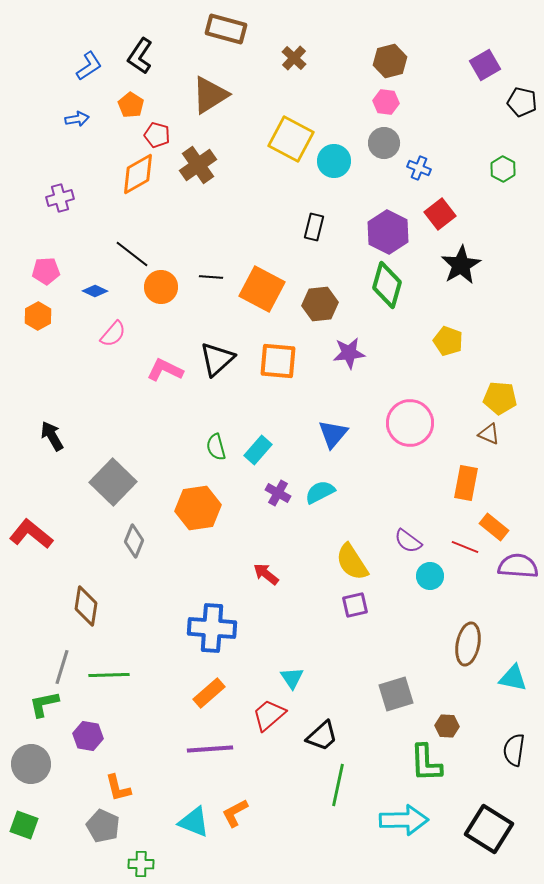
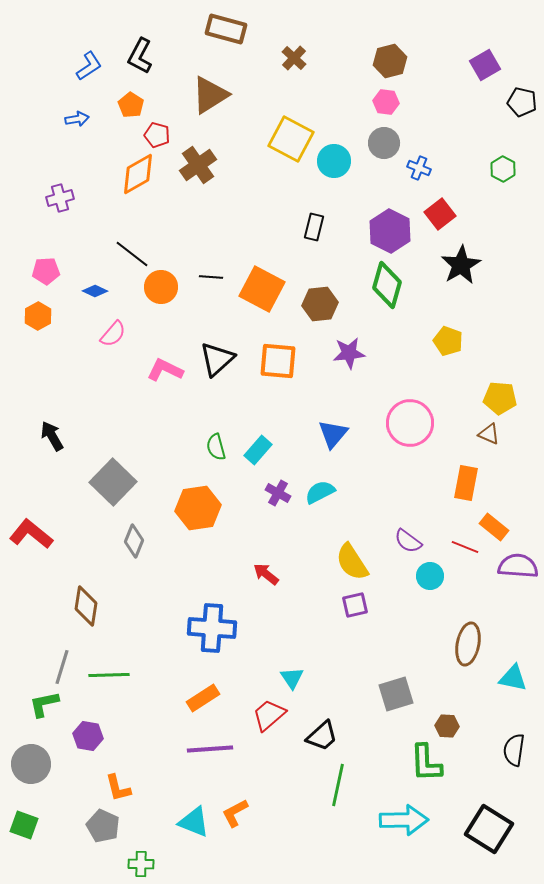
black L-shape at (140, 56): rotated 6 degrees counterclockwise
purple hexagon at (388, 232): moved 2 px right, 1 px up
orange rectangle at (209, 693): moved 6 px left, 5 px down; rotated 8 degrees clockwise
